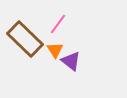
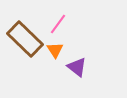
purple triangle: moved 6 px right, 6 px down
